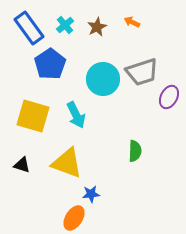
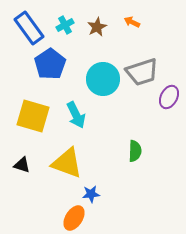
cyan cross: rotated 12 degrees clockwise
